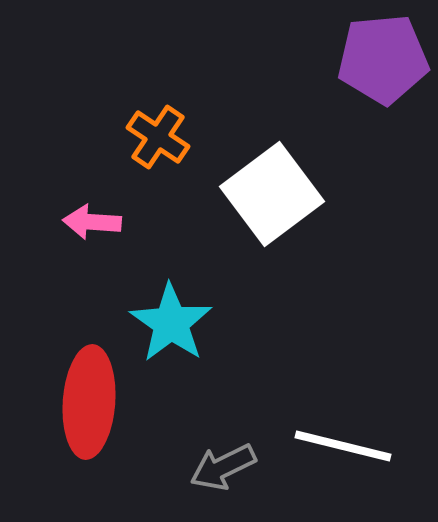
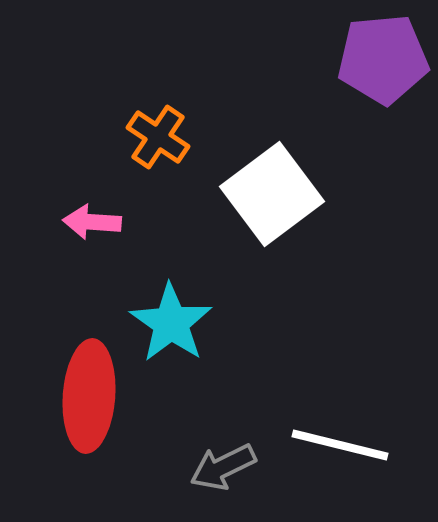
red ellipse: moved 6 px up
white line: moved 3 px left, 1 px up
